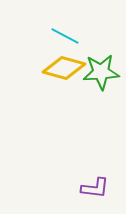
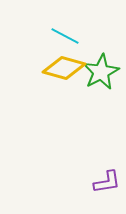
green star: rotated 24 degrees counterclockwise
purple L-shape: moved 12 px right, 6 px up; rotated 16 degrees counterclockwise
